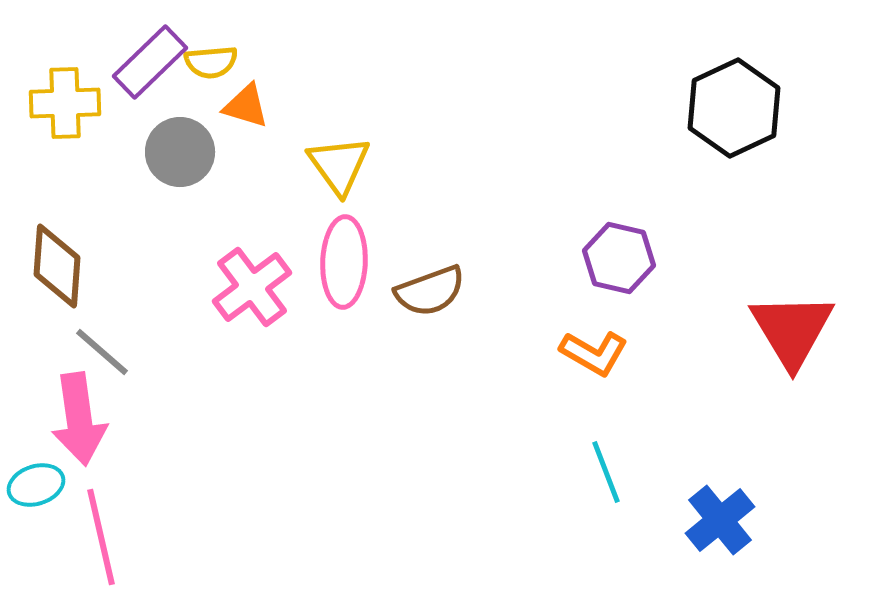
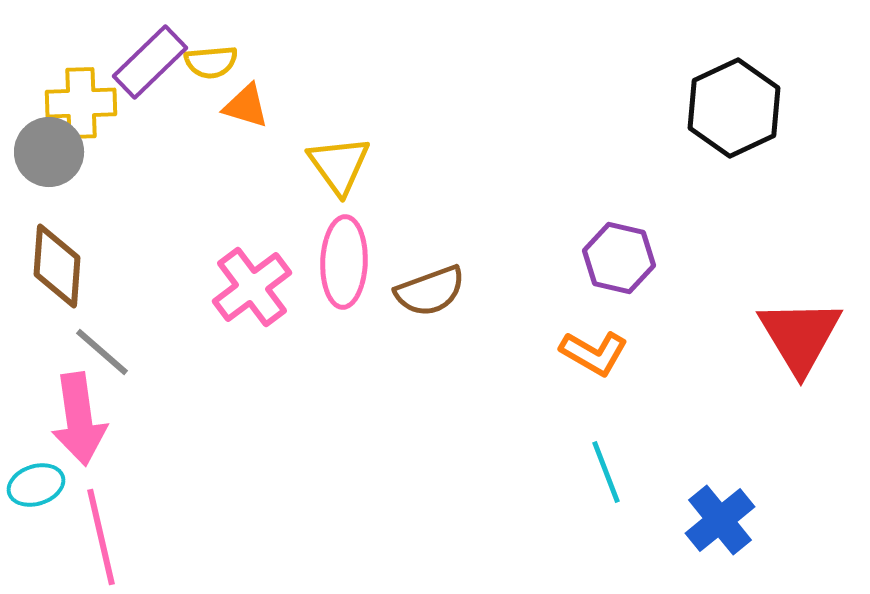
yellow cross: moved 16 px right
gray circle: moved 131 px left
red triangle: moved 8 px right, 6 px down
